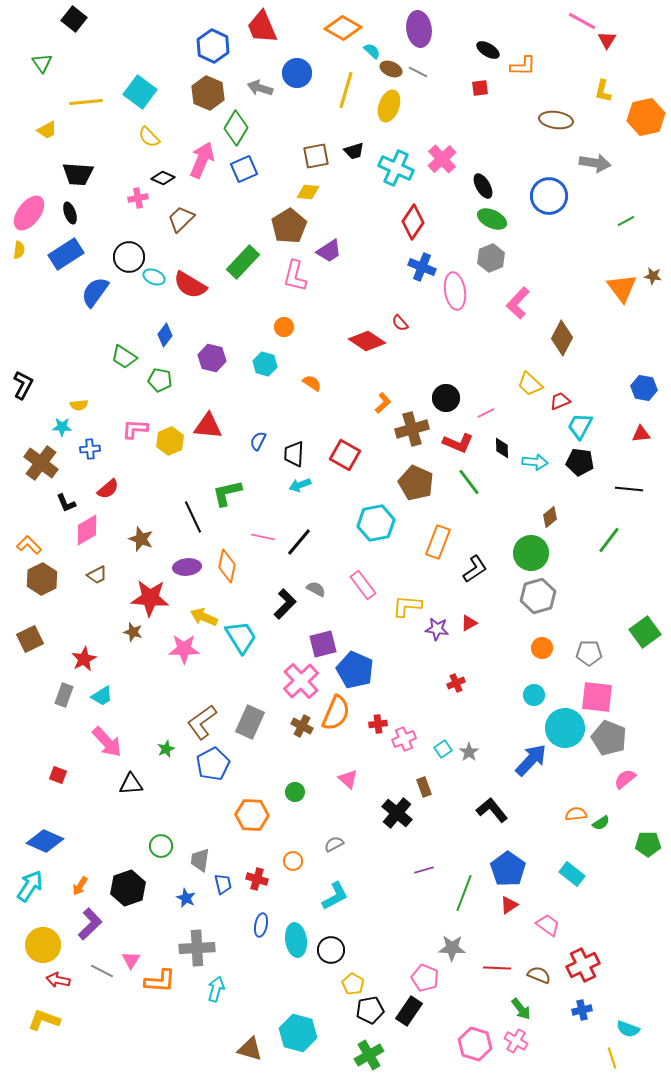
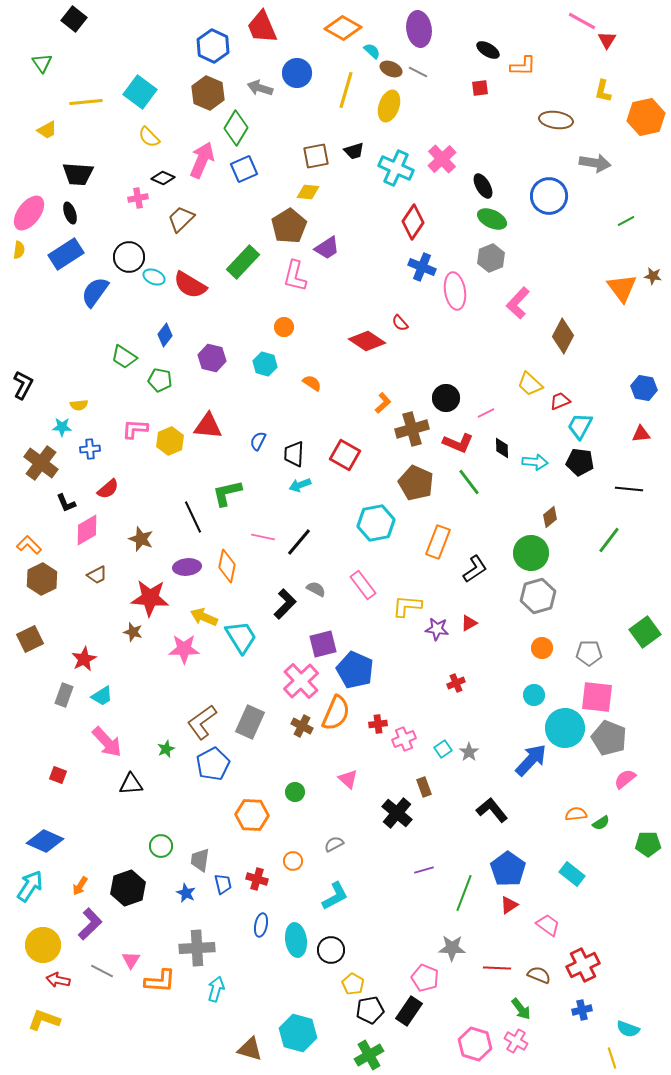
purple trapezoid at (329, 251): moved 2 px left, 3 px up
brown diamond at (562, 338): moved 1 px right, 2 px up
blue star at (186, 898): moved 5 px up
